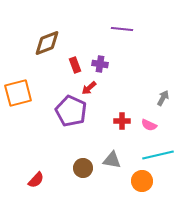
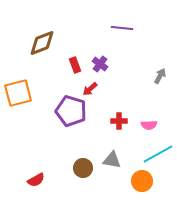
purple line: moved 1 px up
brown diamond: moved 5 px left
purple cross: rotated 28 degrees clockwise
red arrow: moved 1 px right, 1 px down
gray arrow: moved 3 px left, 22 px up
purple pentagon: rotated 8 degrees counterclockwise
red cross: moved 3 px left
pink semicircle: rotated 28 degrees counterclockwise
cyan line: moved 1 px up; rotated 16 degrees counterclockwise
red semicircle: rotated 18 degrees clockwise
